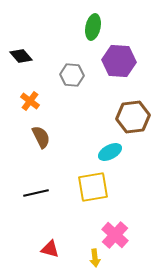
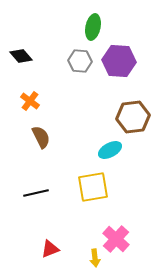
gray hexagon: moved 8 px right, 14 px up
cyan ellipse: moved 2 px up
pink cross: moved 1 px right, 4 px down
red triangle: rotated 36 degrees counterclockwise
